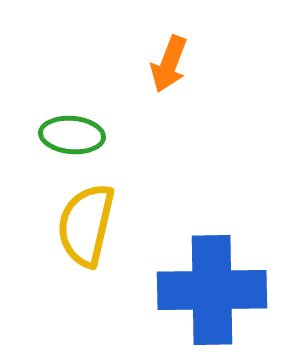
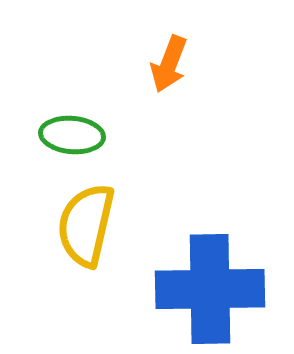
blue cross: moved 2 px left, 1 px up
